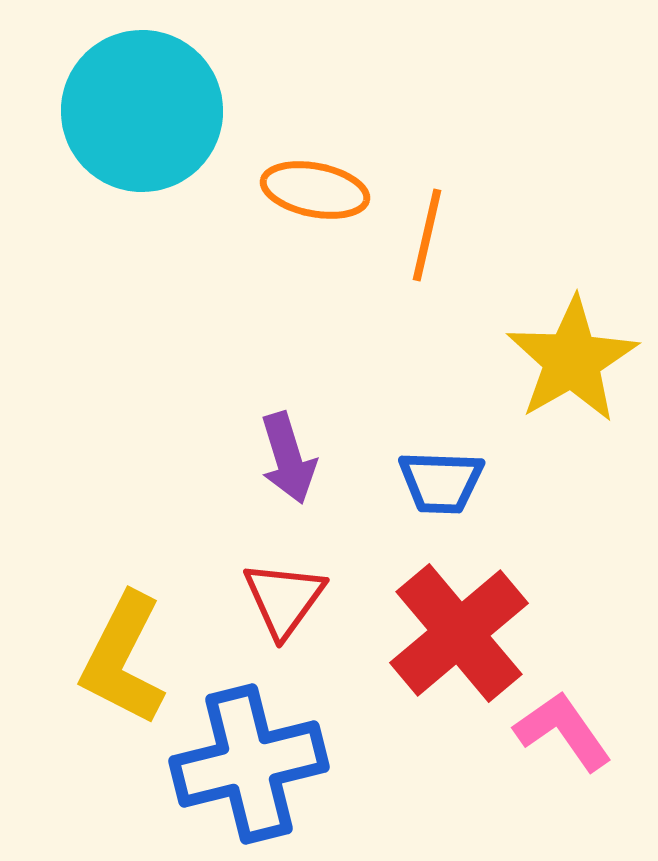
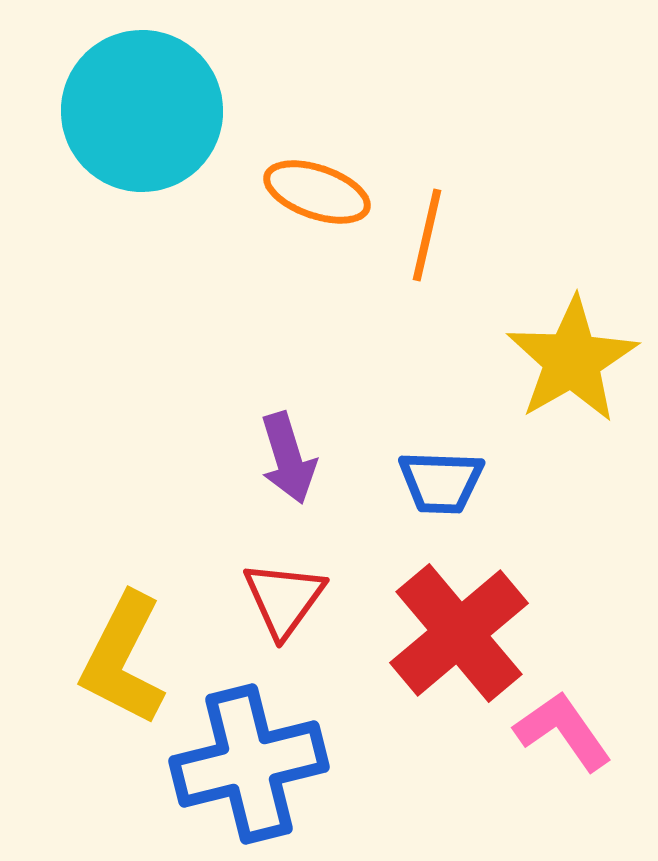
orange ellipse: moved 2 px right, 2 px down; rotated 8 degrees clockwise
